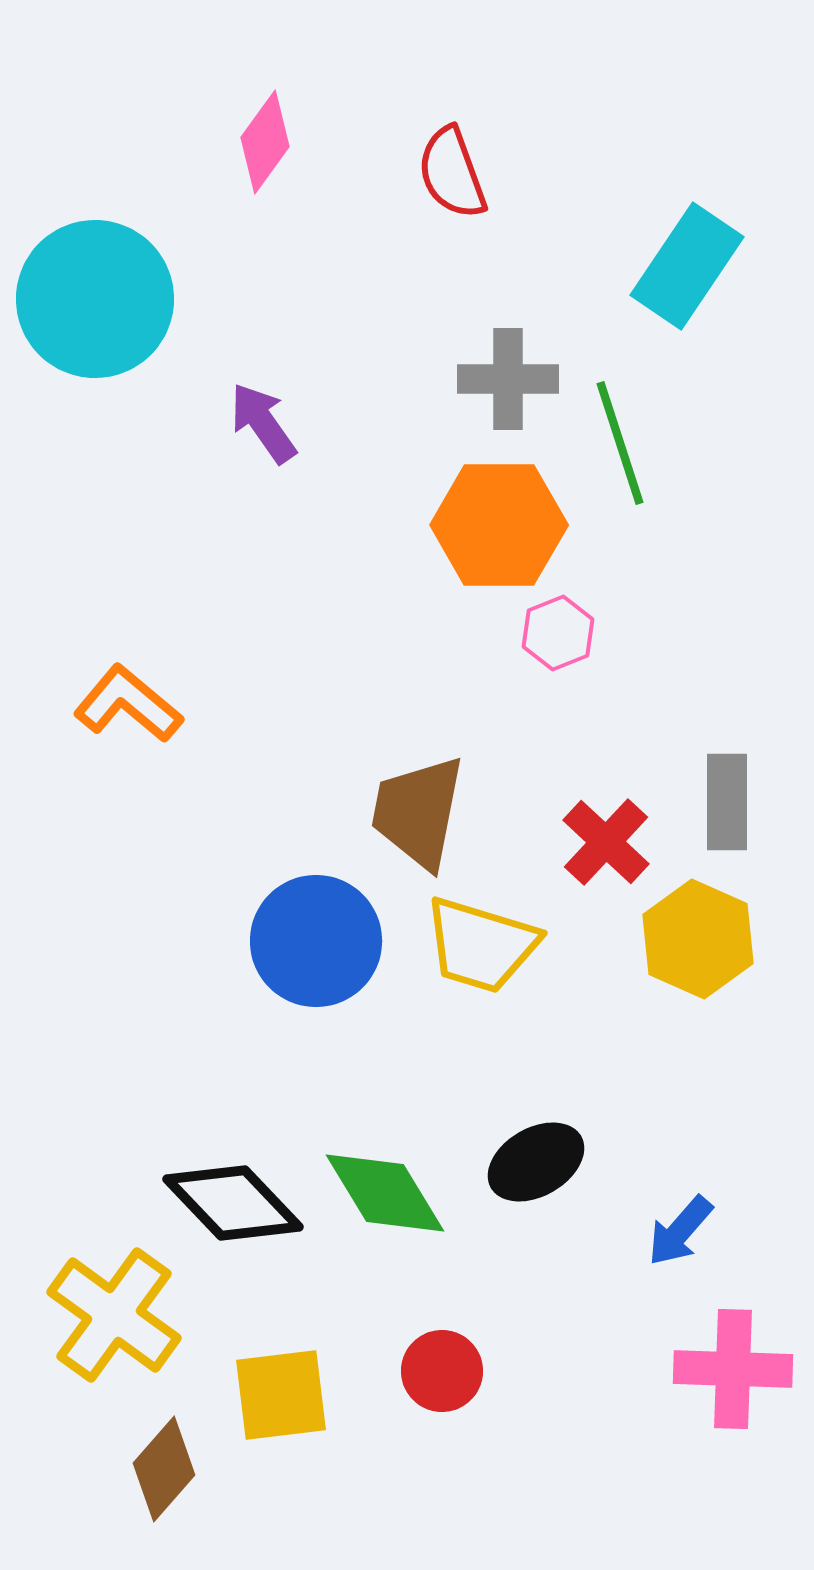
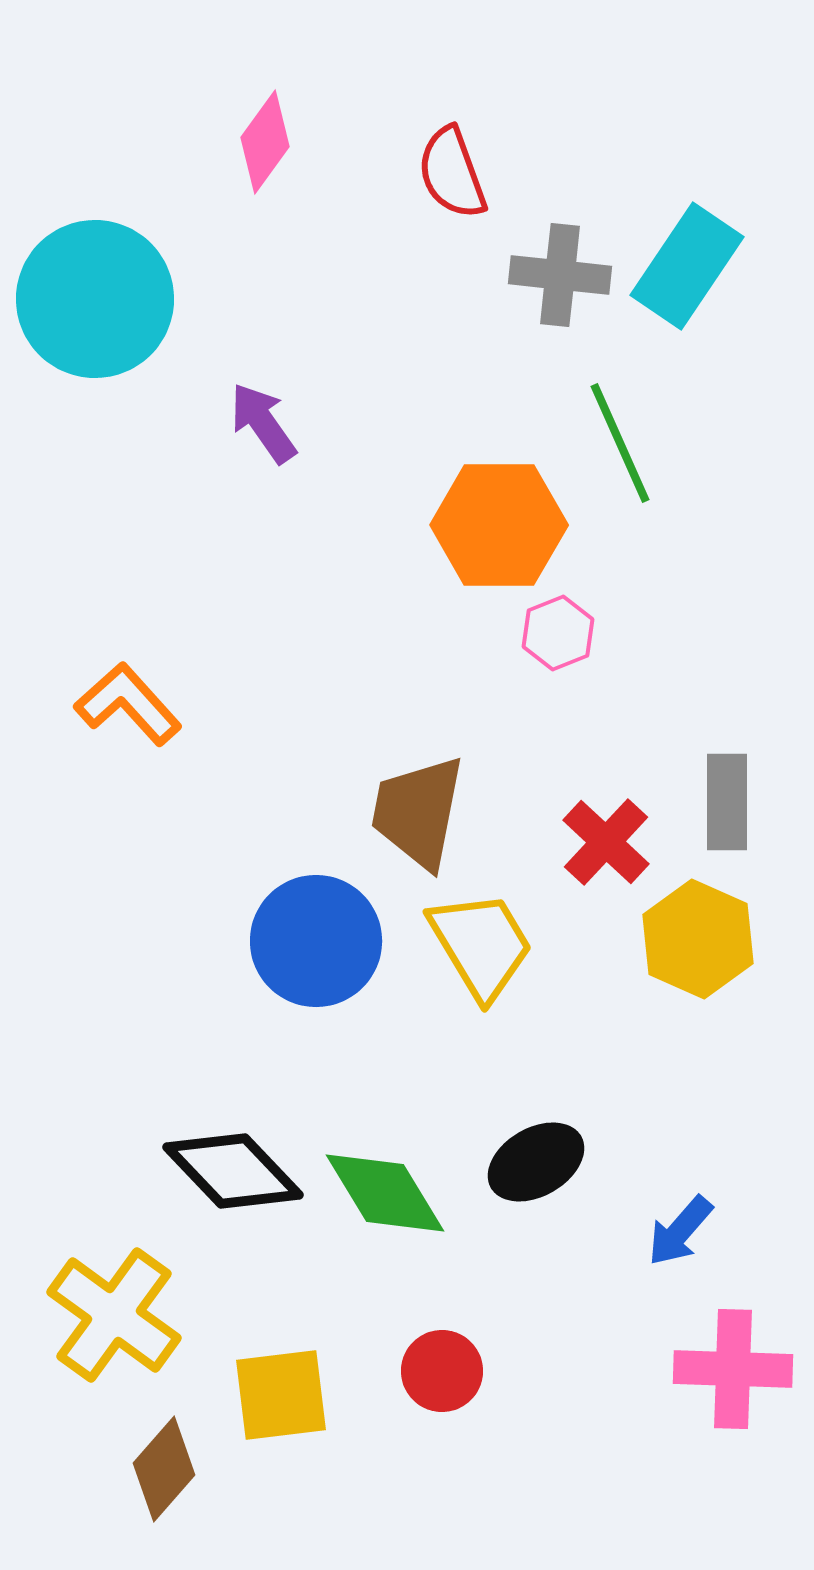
gray cross: moved 52 px right, 104 px up; rotated 6 degrees clockwise
green line: rotated 6 degrees counterclockwise
orange L-shape: rotated 8 degrees clockwise
yellow trapezoid: rotated 138 degrees counterclockwise
black diamond: moved 32 px up
